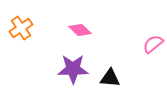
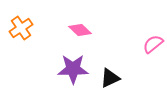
black triangle: rotated 30 degrees counterclockwise
